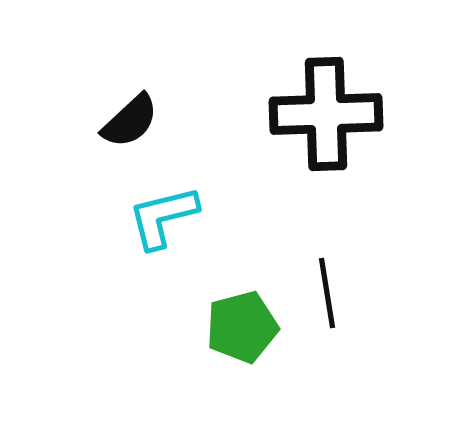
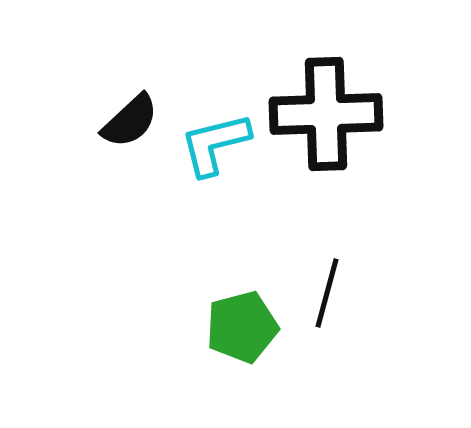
cyan L-shape: moved 52 px right, 73 px up
black line: rotated 24 degrees clockwise
